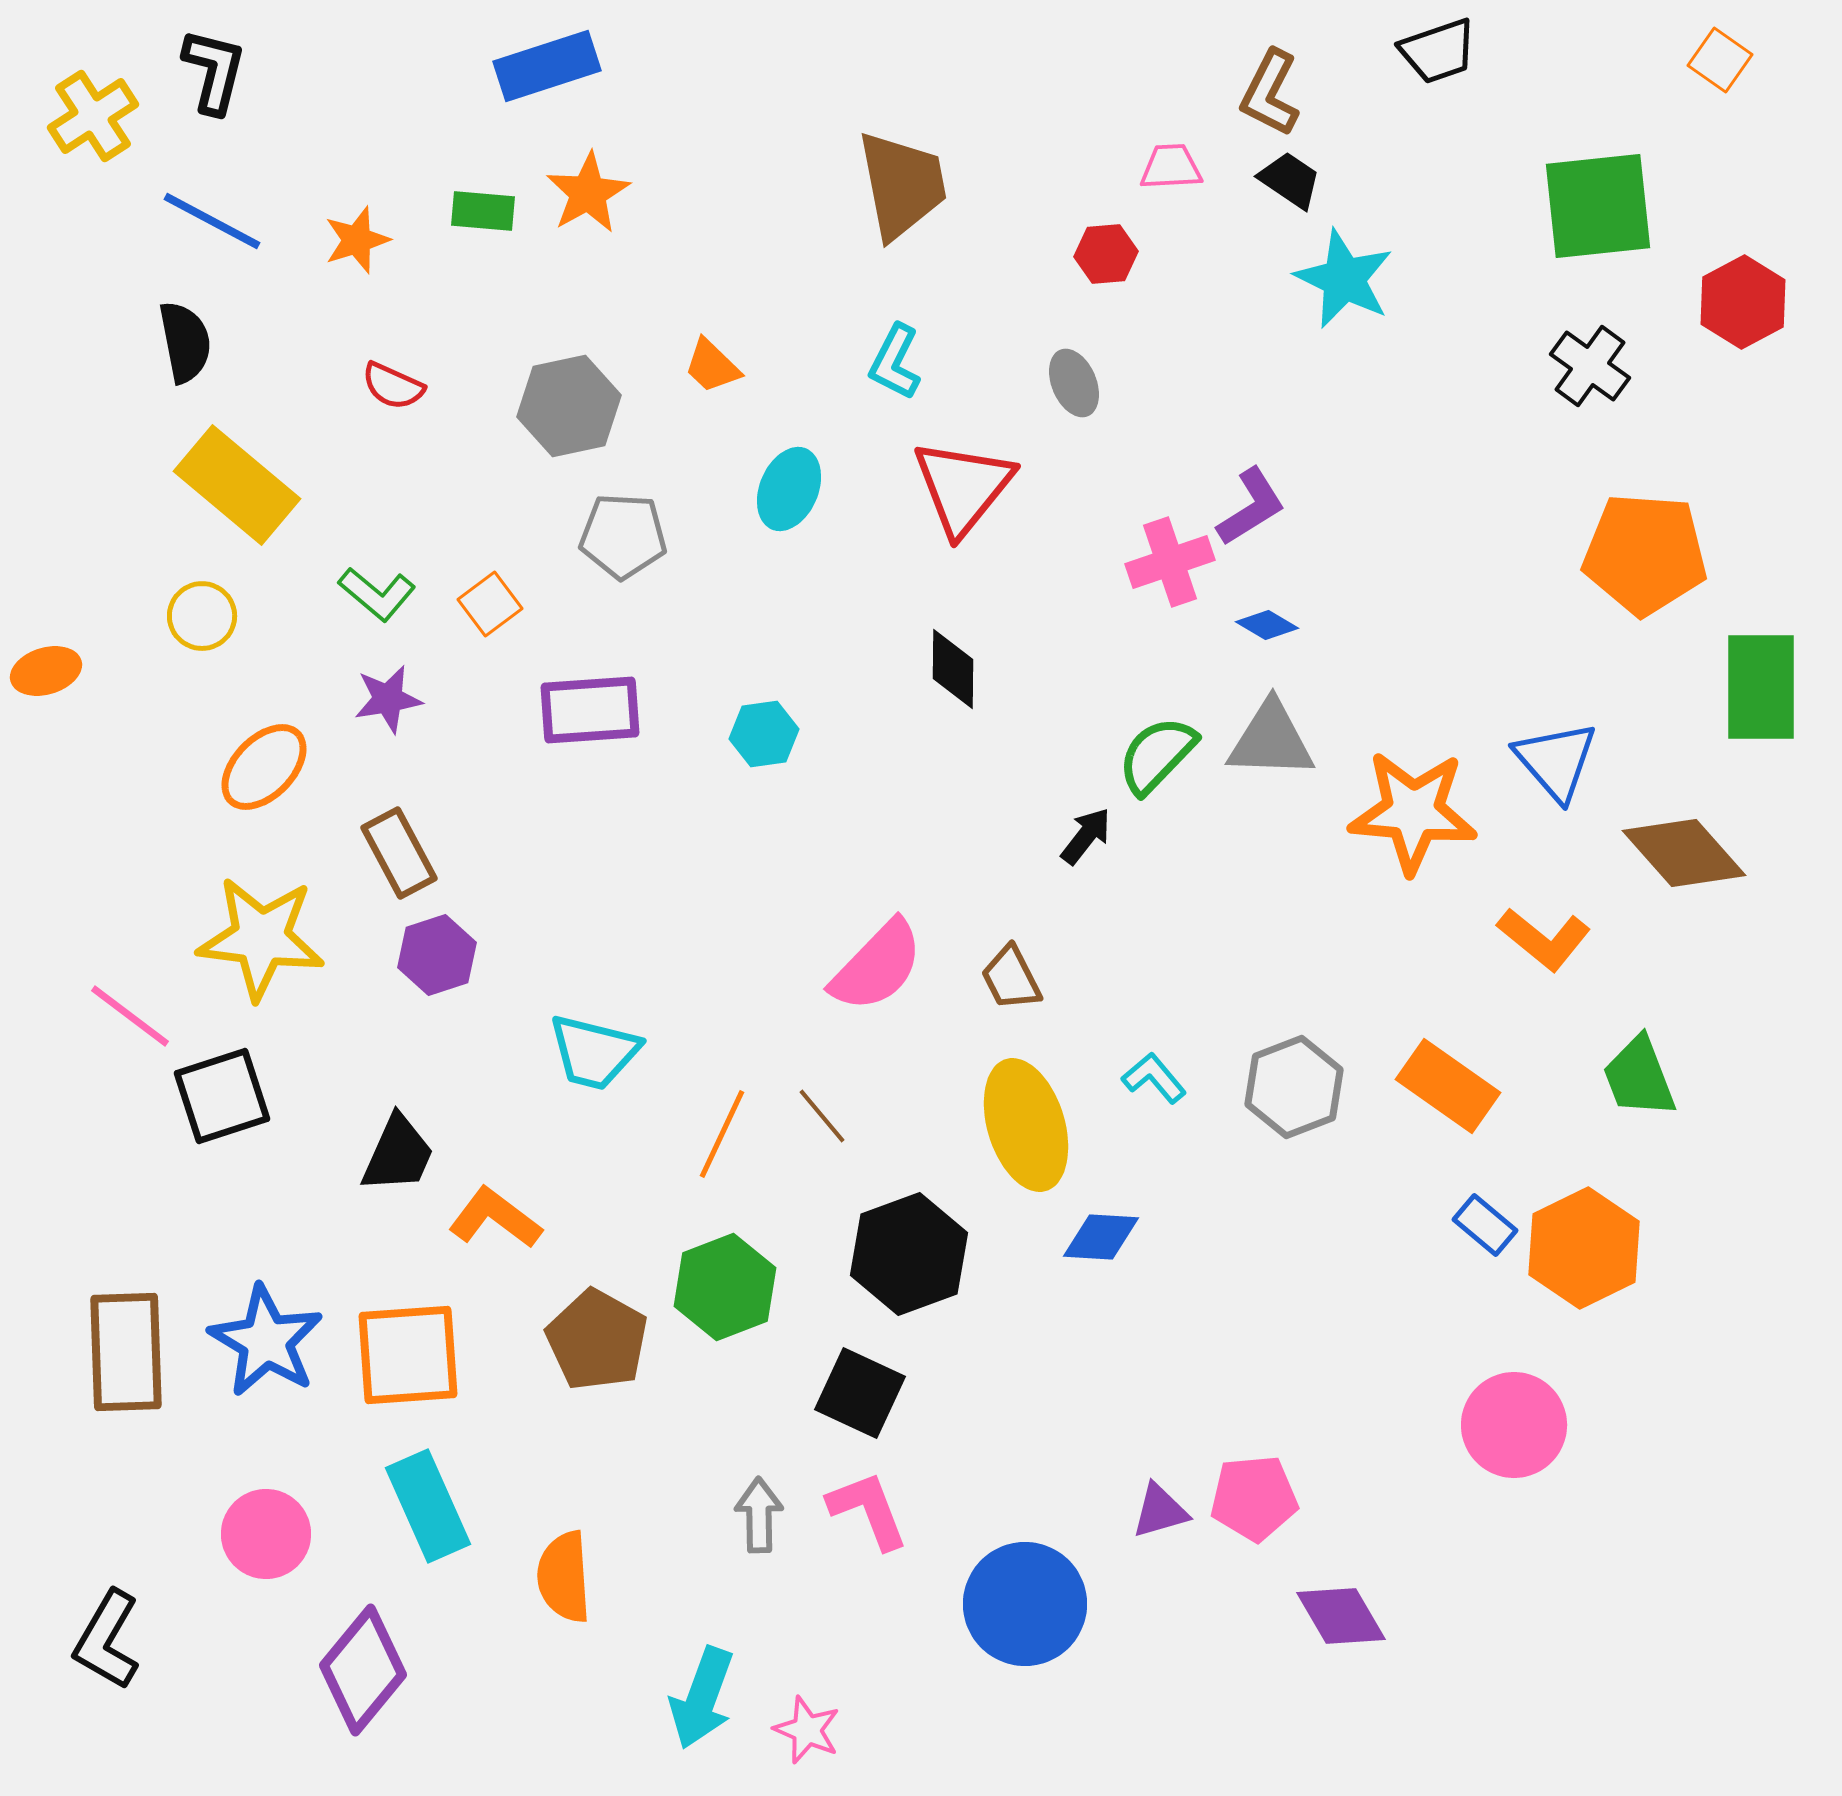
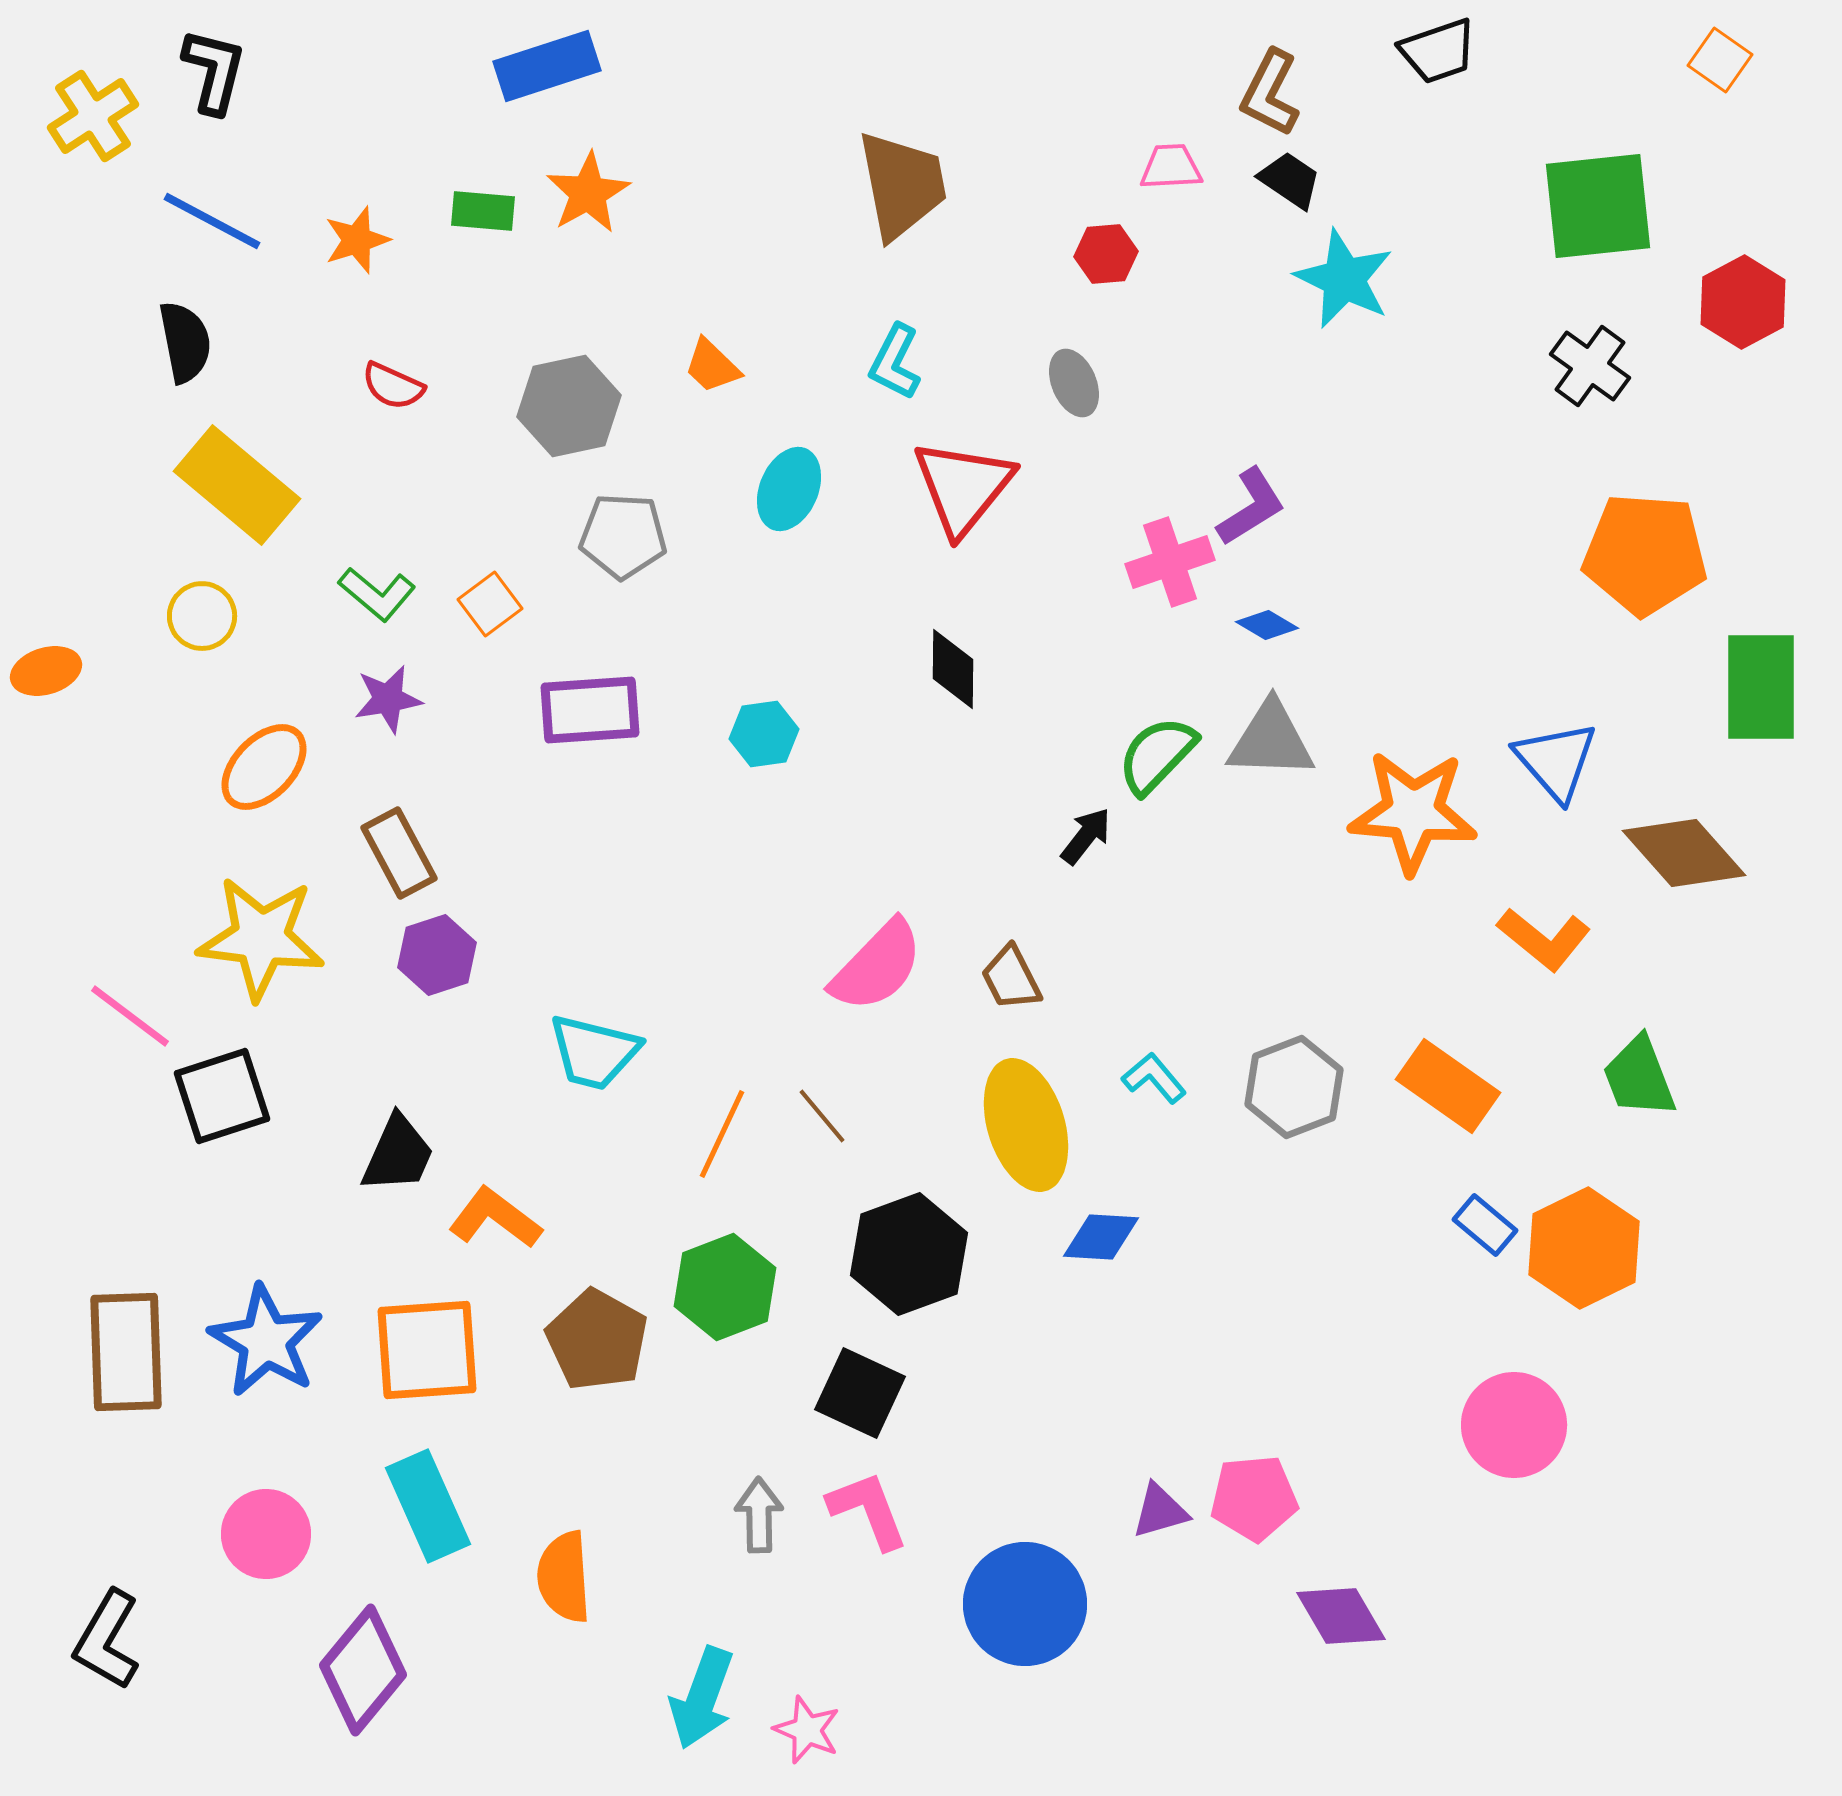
orange square at (408, 1355): moved 19 px right, 5 px up
